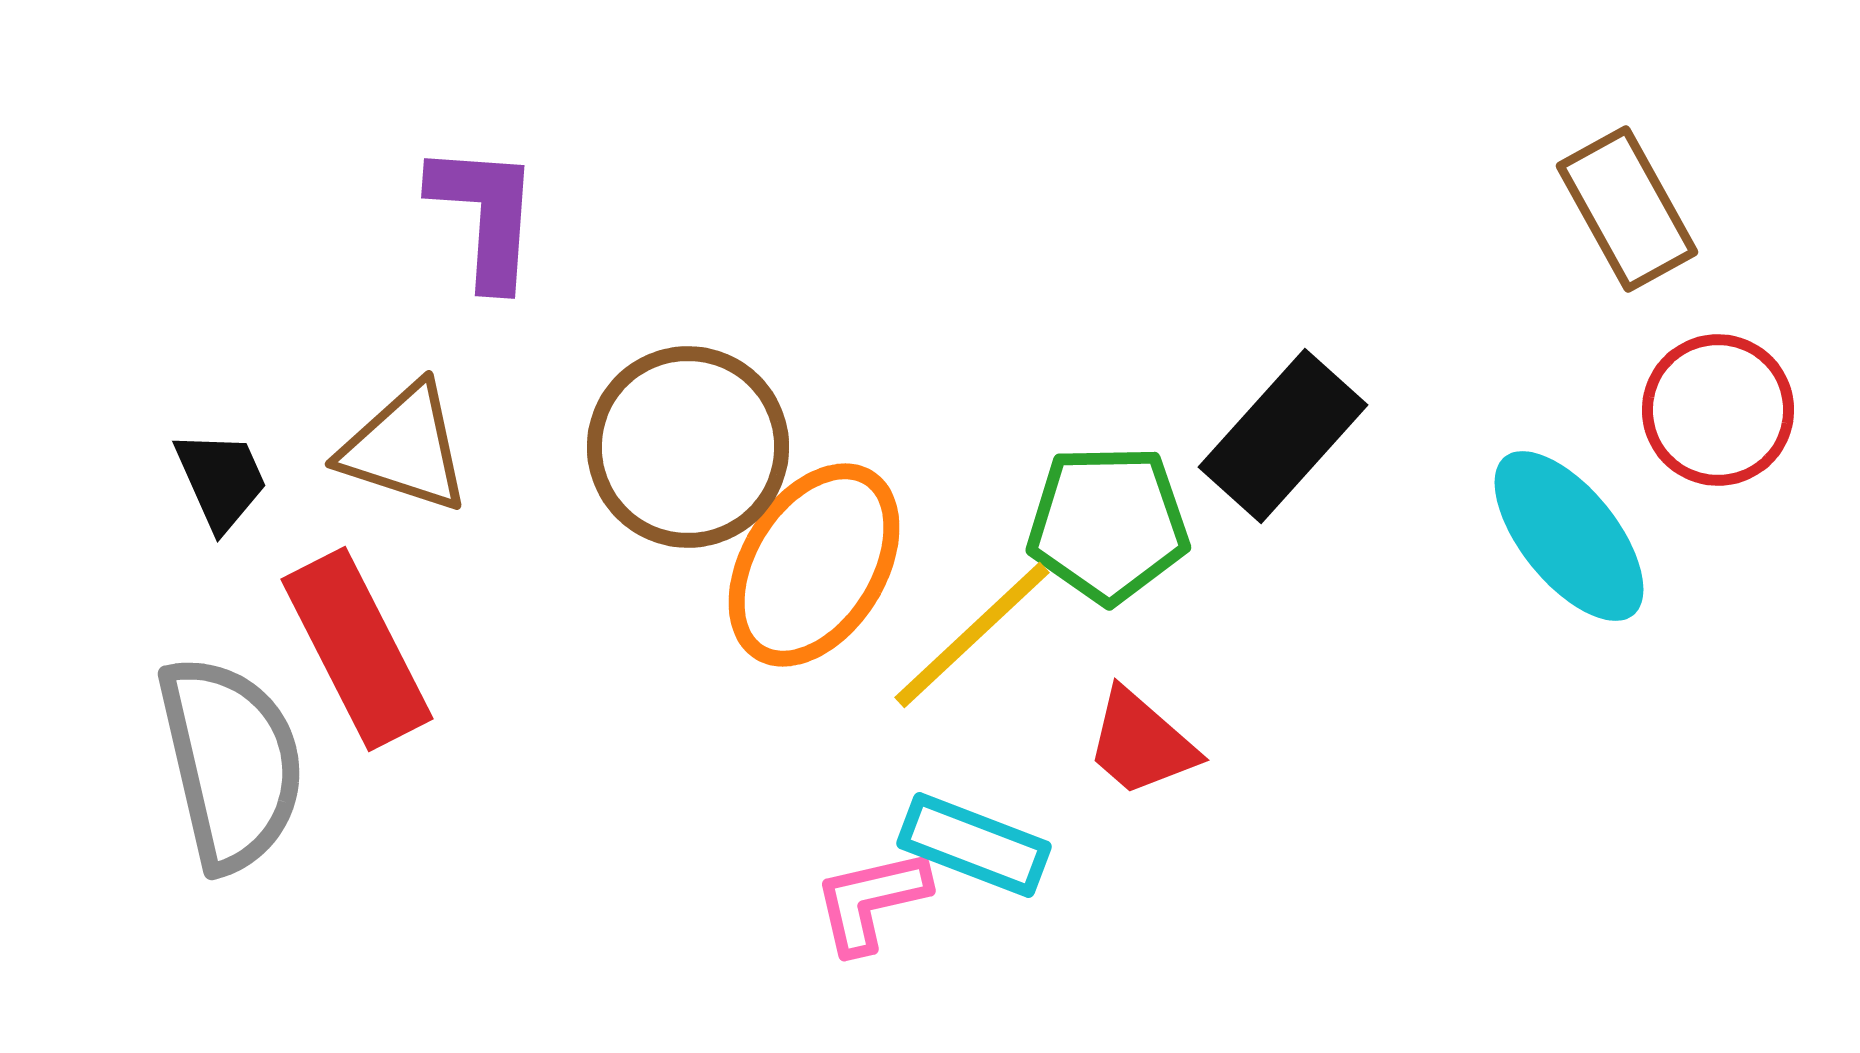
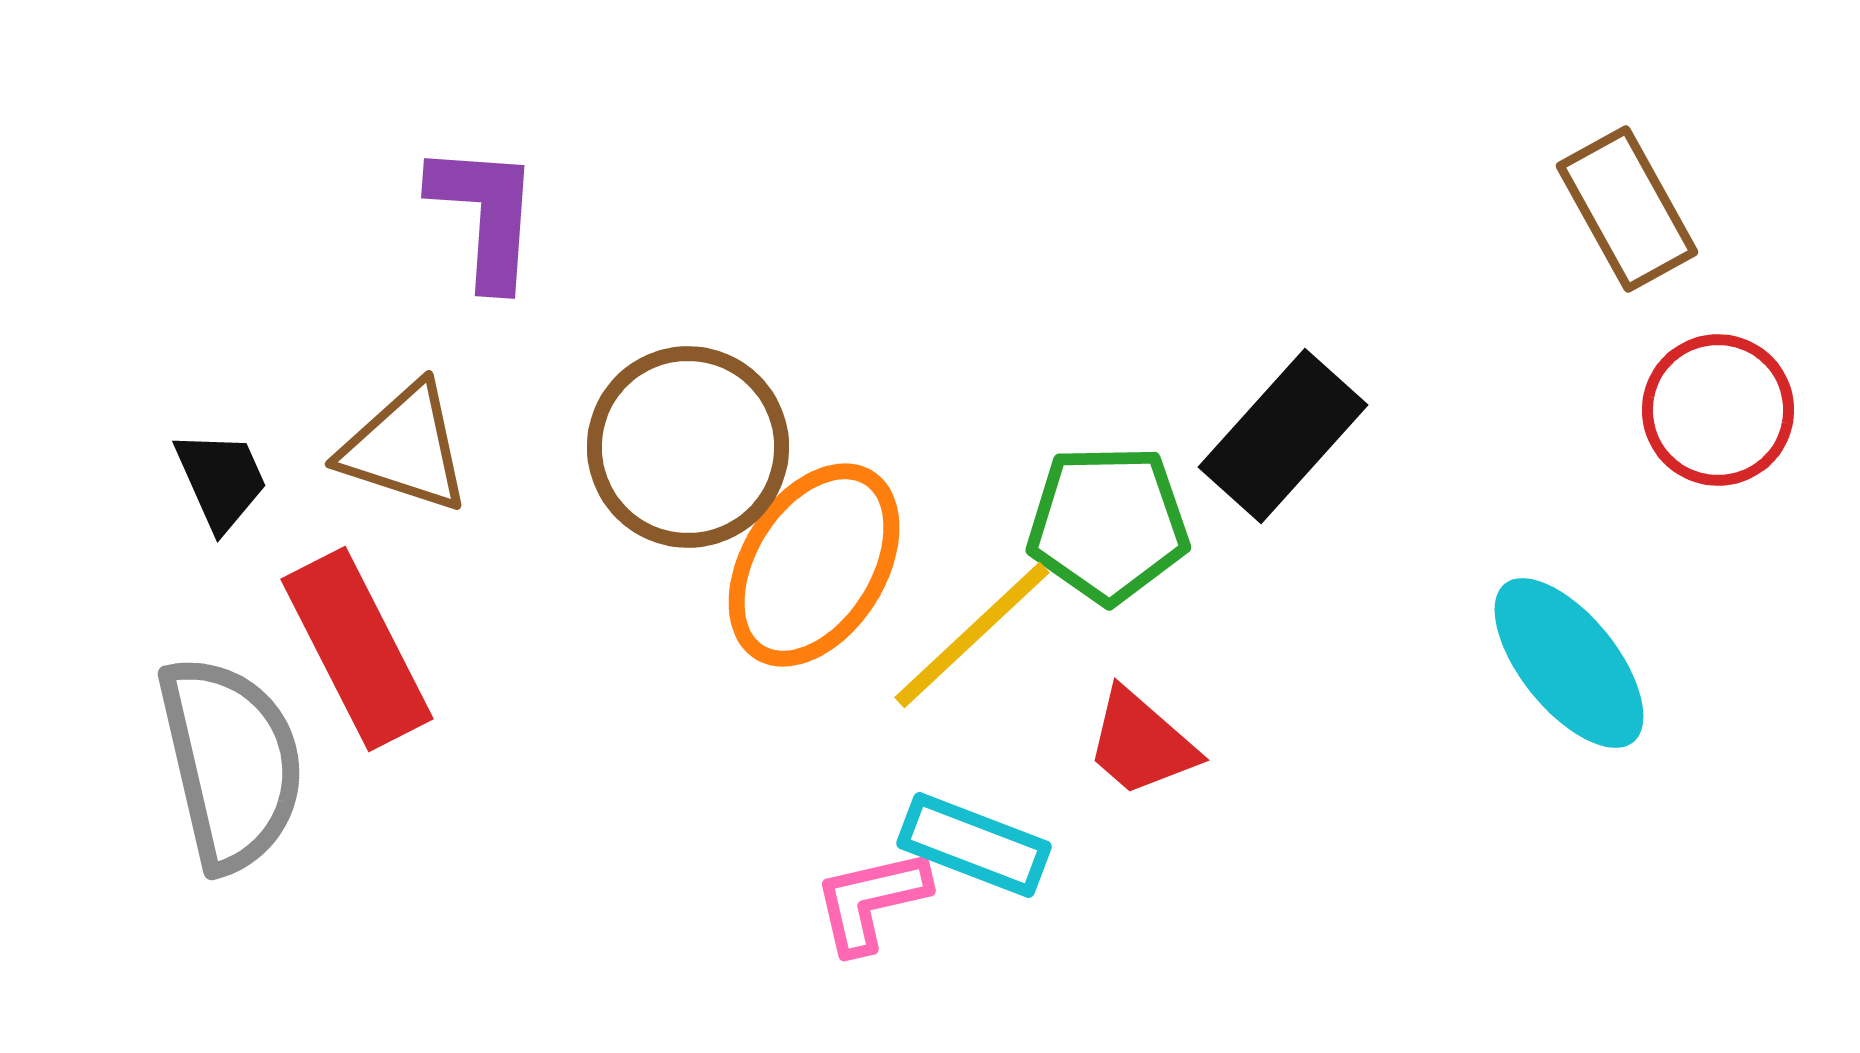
cyan ellipse: moved 127 px down
